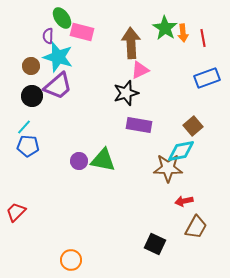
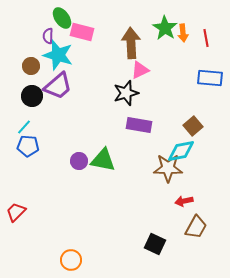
red line: moved 3 px right
cyan star: moved 2 px up
blue rectangle: moved 3 px right; rotated 25 degrees clockwise
